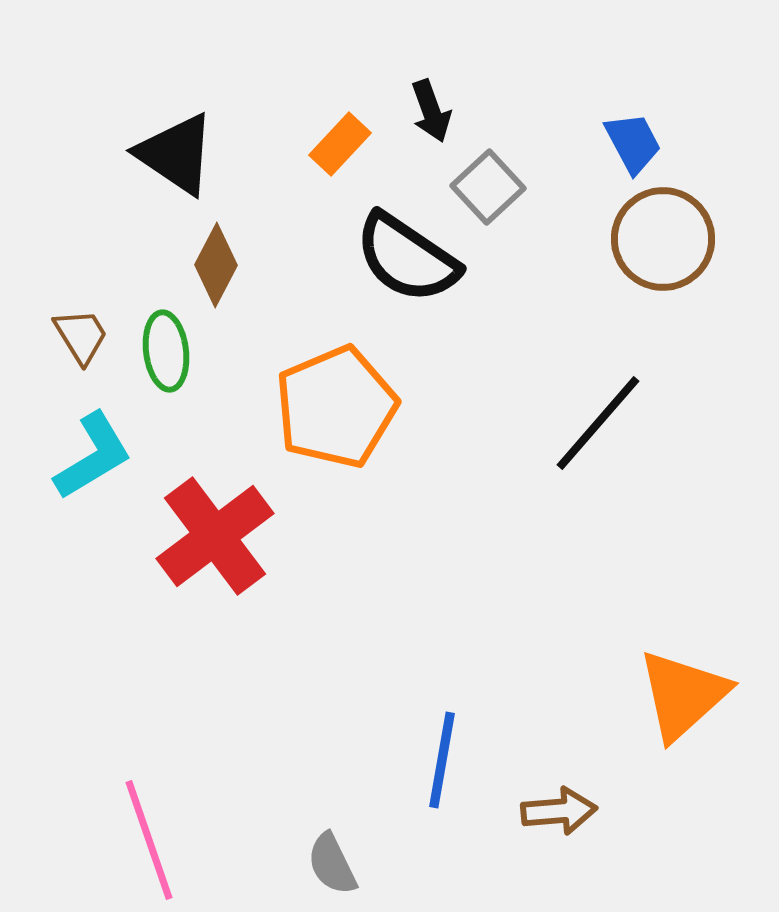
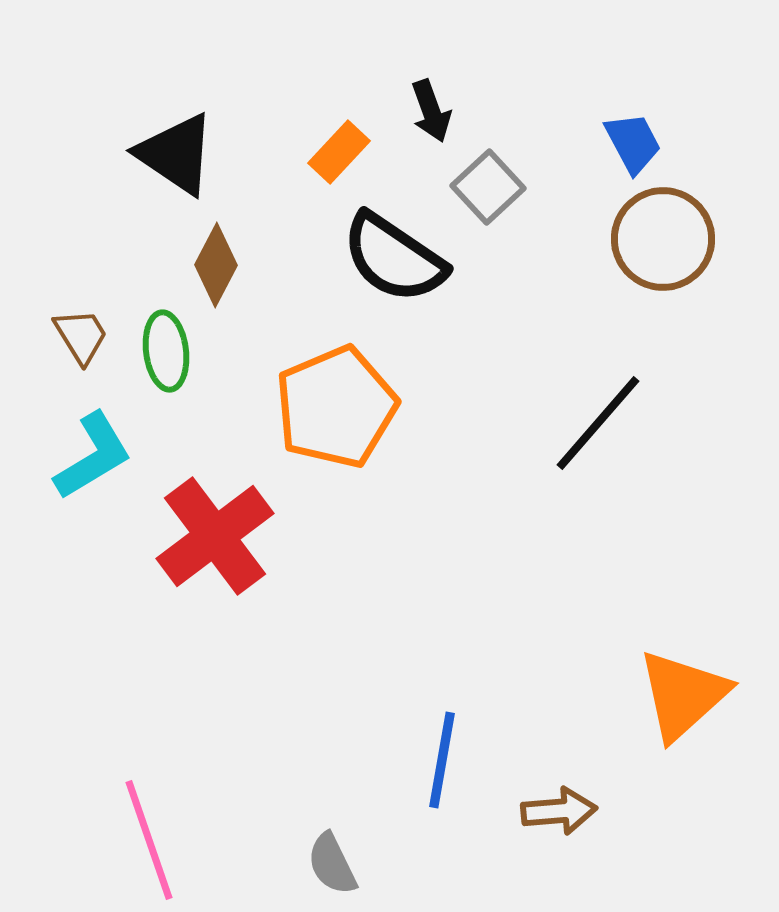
orange rectangle: moved 1 px left, 8 px down
black semicircle: moved 13 px left
